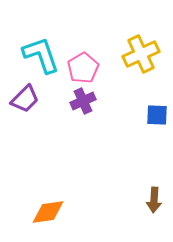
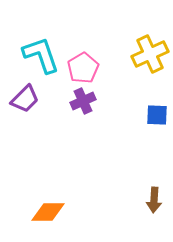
yellow cross: moved 9 px right
orange diamond: rotated 8 degrees clockwise
